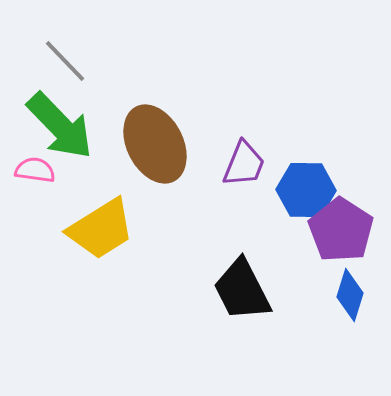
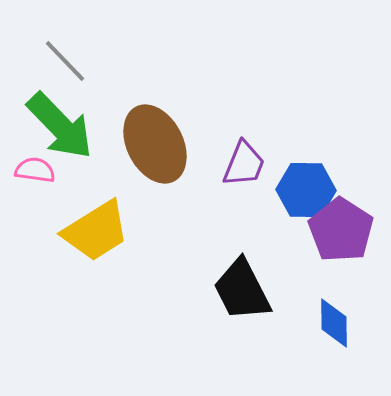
yellow trapezoid: moved 5 px left, 2 px down
blue diamond: moved 16 px left, 28 px down; rotated 18 degrees counterclockwise
